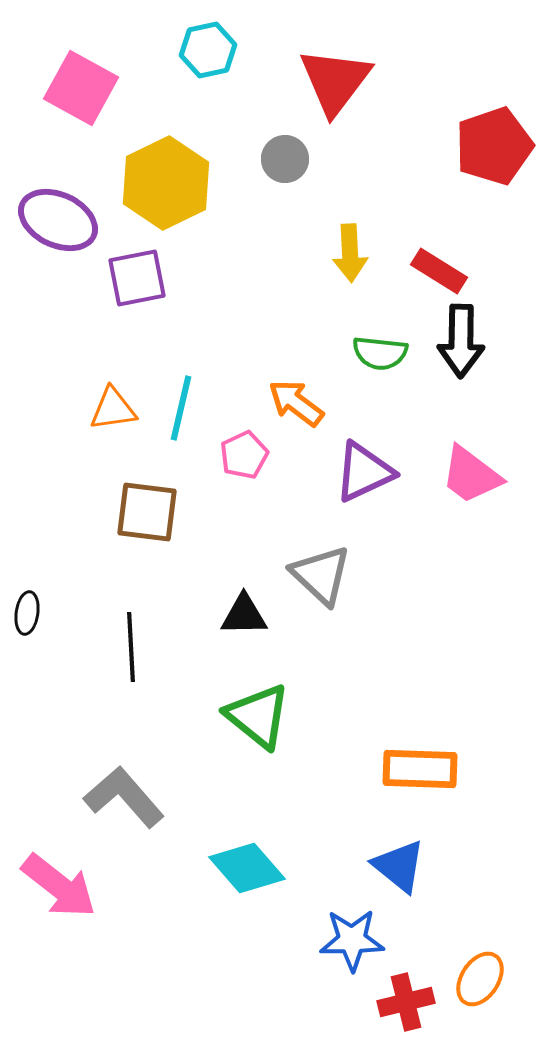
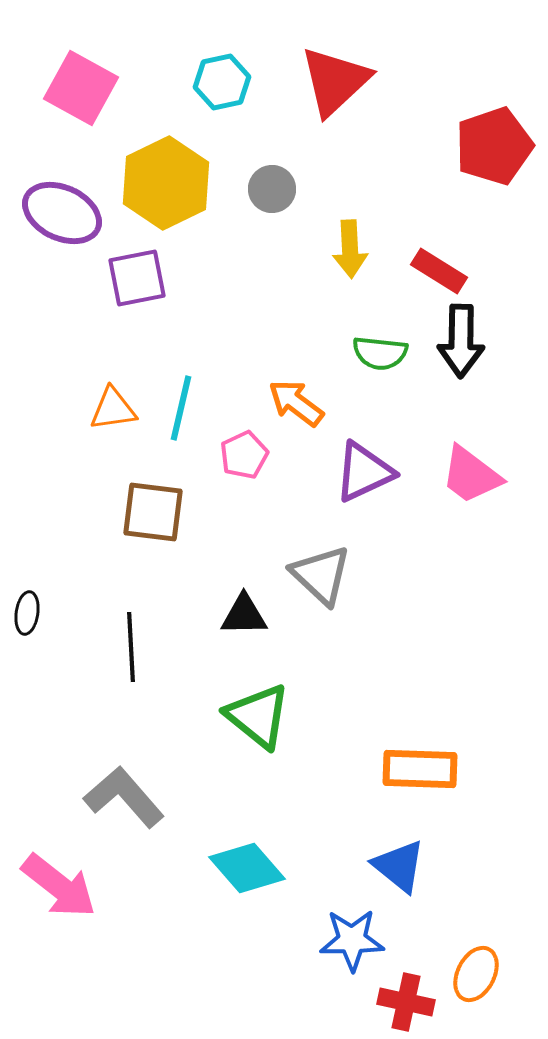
cyan hexagon: moved 14 px right, 32 px down
red triangle: rotated 10 degrees clockwise
gray circle: moved 13 px left, 30 px down
purple ellipse: moved 4 px right, 7 px up
yellow arrow: moved 4 px up
brown square: moved 6 px right
orange ellipse: moved 4 px left, 5 px up; rotated 6 degrees counterclockwise
red cross: rotated 26 degrees clockwise
